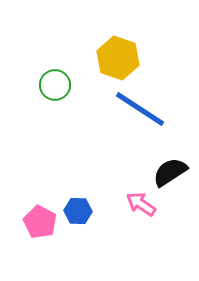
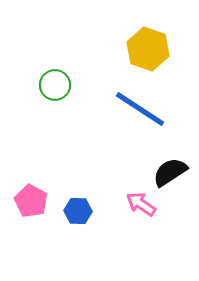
yellow hexagon: moved 30 px right, 9 px up
pink pentagon: moved 9 px left, 21 px up
